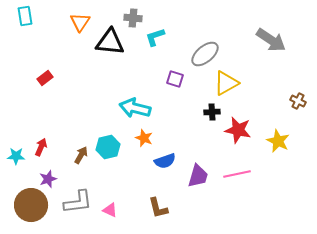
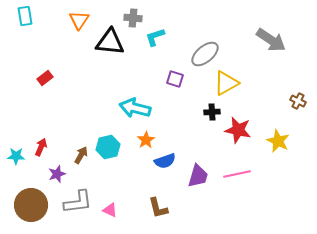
orange triangle: moved 1 px left, 2 px up
orange star: moved 2 px right, 2 px down; rotated 18 degrees clockwise
purple star: moved 9 px right, 5 px up
